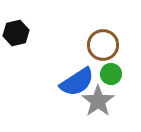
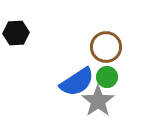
black hexagon: rotated 10 degrees clockwise
brown circle: moved 3 px right, 2 px down
green circle: moved 4 px left, 3 px down
